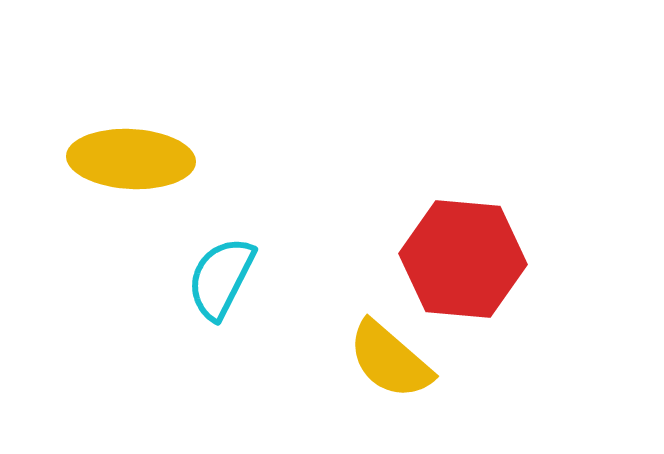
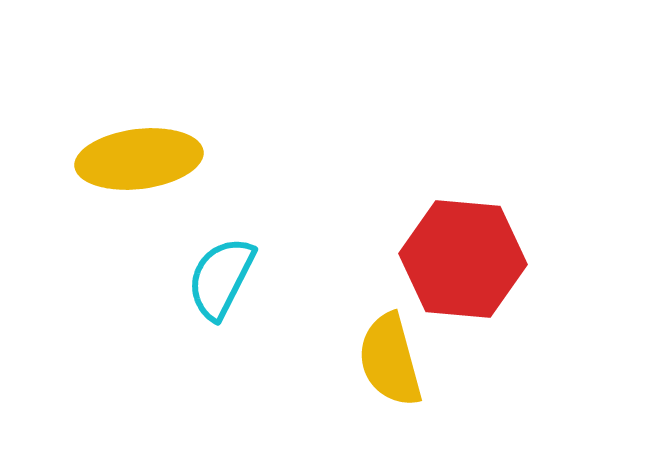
yellow ellipse: moved 8 px right; rotated 10 degrees counterclockwise
yellow semicircle: rotated 34 degrees clockwise
